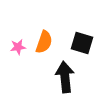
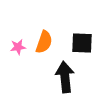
black square: rotated 15 degrees counterclockwise
